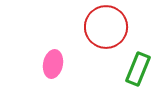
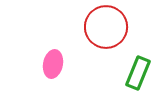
green rectangle: moved 4 px down
